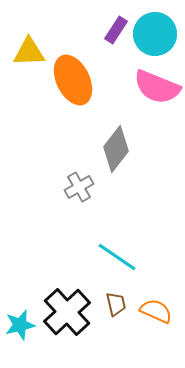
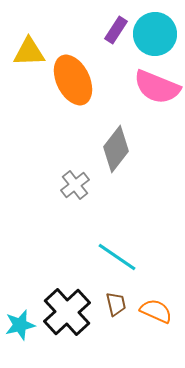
gray cross: moved 4 px left, 2 px up; rotated 8 degrees counterclockwise
